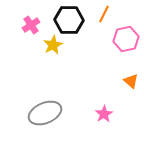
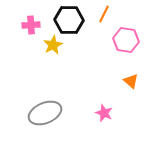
pink cross: rotated 30 degrees clockwise
pink hexagon: moved 1 px down; rotated 20 degrees clockwise
pink star: moved 1 px up; rotated 18 degrees counterclockwise
